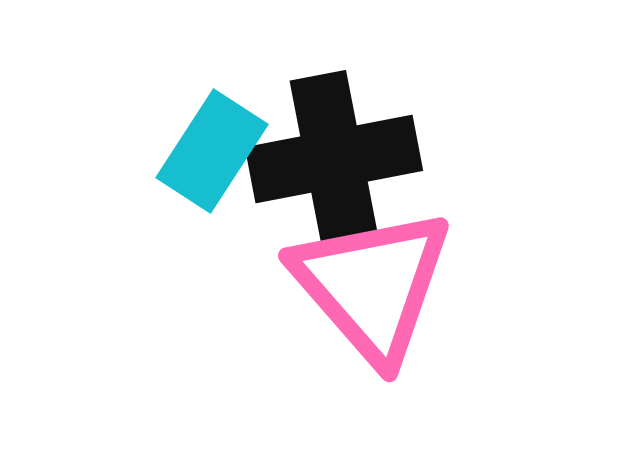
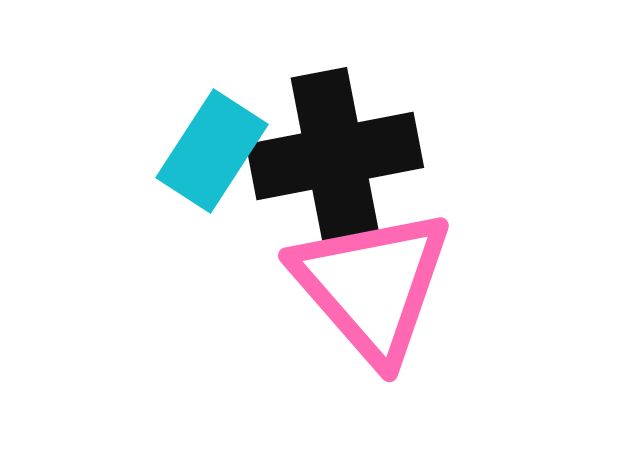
black cross: moved 1 px right, 3 px up
